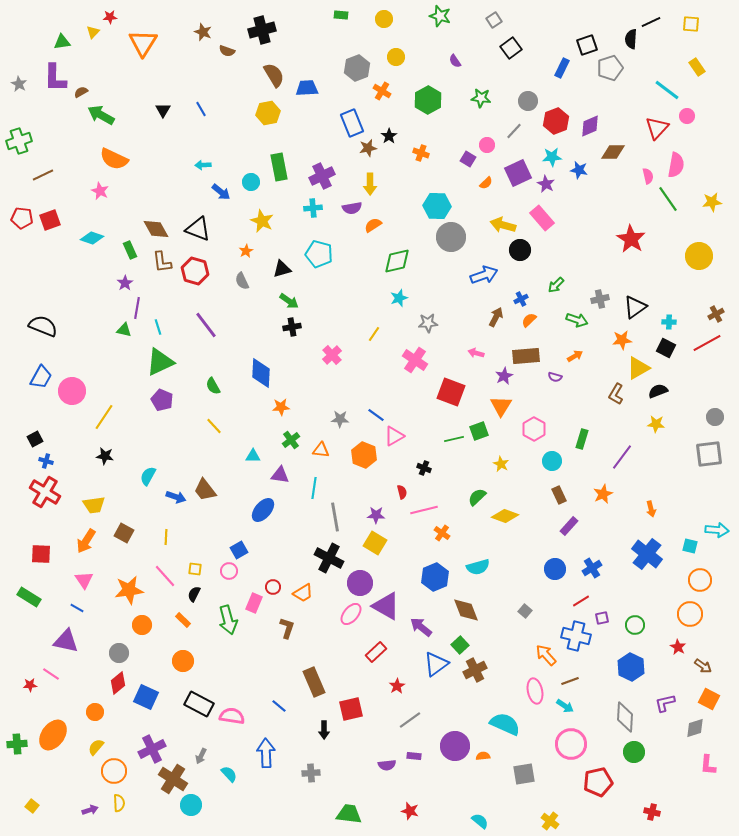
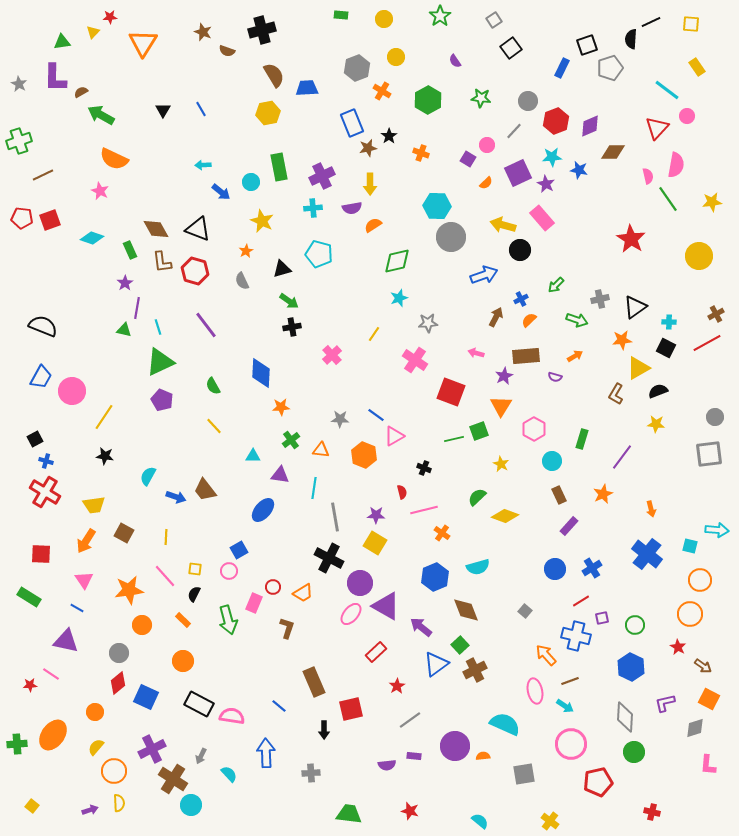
green star at (440, 16): rotated 20 degrees clockwise
